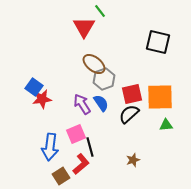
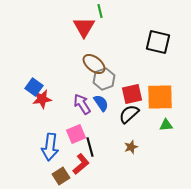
green line: rotated 24 degrees clockwise
brown star: moved 2 px left, 13 px up
